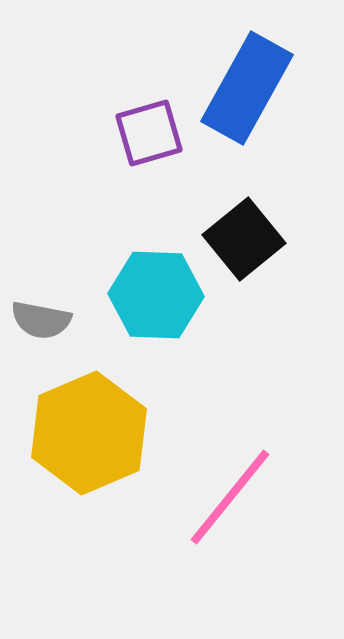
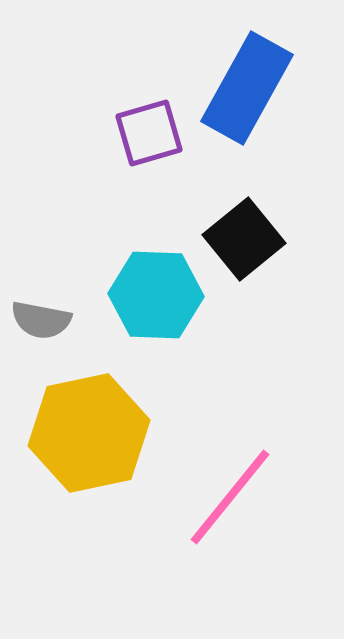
yellow hexagon: rotated 11 degrees clockwise
